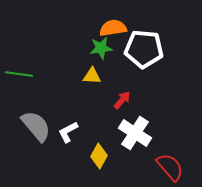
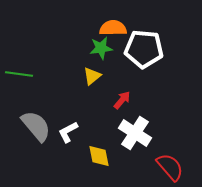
orange semicircle: rotated 8 degrees clockwise
yellow triangle: rotated 42 degrees counterclockwise
yellow diamond: rotated 40 degrees counterclockwise
